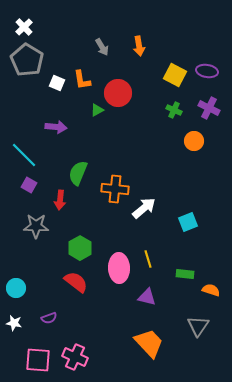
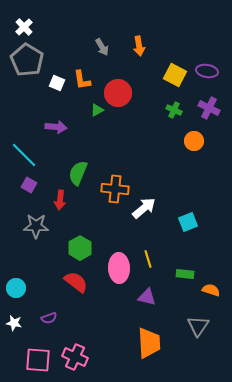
orange trapezoid: rotated 40 degrees clockwise
